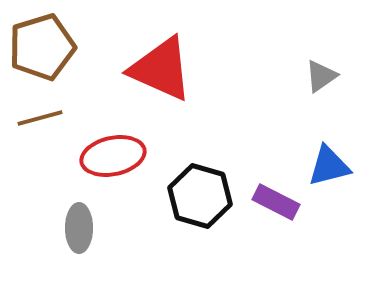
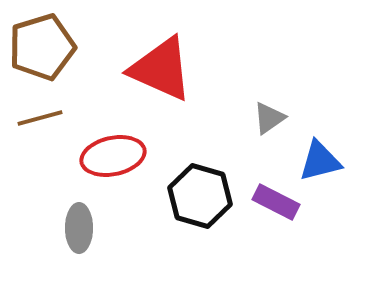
gray triangle: moved 52 px left, 42 px down
blue triangle: moved 9 px left, 5 px up
